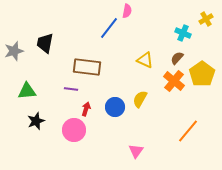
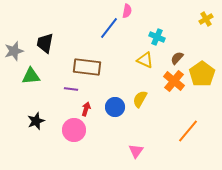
cyan cross: moved 26 px left, 4 px down
green triangle: moved 4 px right, 15 px up
